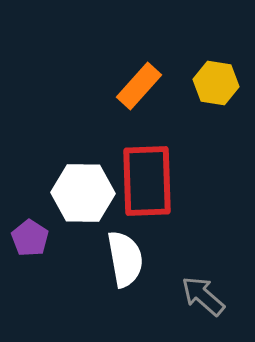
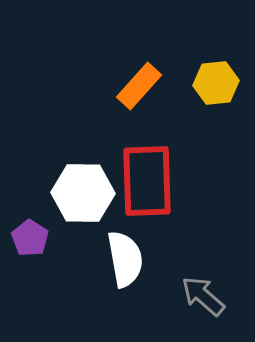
yellow hexagon: rotated 15 degrees counterclockwise
